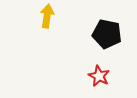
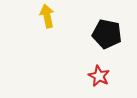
yellow arrow: rotated 20 degrees counterclockwise
